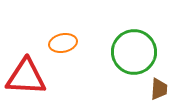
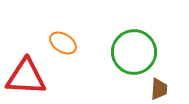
orange ellipse: rotated 44 degrees clockwise
